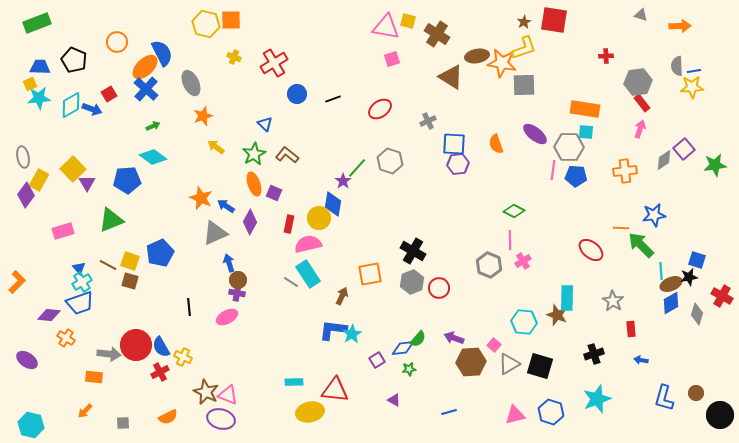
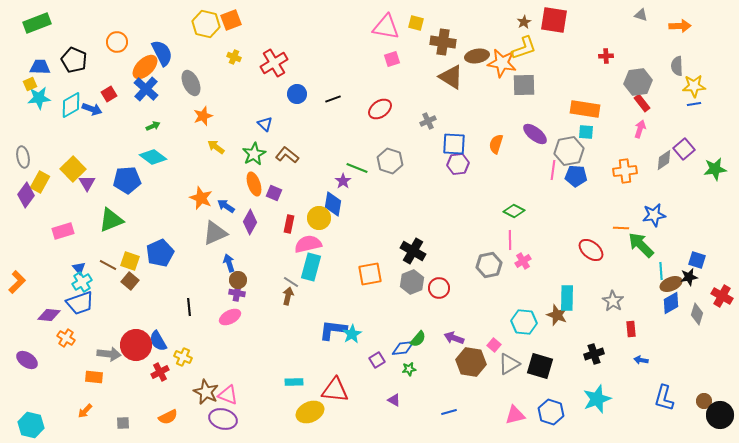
orange square at (231, 20): rotated 20 degrees counterclockwise
yellow square at (408, 21): moved 8 px right, 2 px down
brown cross at (437, 34): moved 6 px right, 8 px down; rotated 25 degrees counterclockwise
blue line at (694, 71): moved 33 px down
yellow star at (692, 87): moved 2 px right, 1 px up
orange semicircle at (496, 144): rotated 36 degrees clockwise
gray hexagon at (569, 147): moved 4 px down; rotated 12 degrees counterclockwise
green star at (715, 165): moved 4 px down
green line at (357, 168): rotated 70 degrees clockwise
yellow rectangle at (39, 180): moved 1 px right, 2 px down
gray hexagon at (489, 265): rotated 25 degrees clockwise
cyan rectangle at (308, 274): moved 3 px right, 7 px up; rotated 48 degrees clockwise
brown square at (130, 281): rotated 24 degrees clockwise
brown arrow at (342, 296): moved 54 px left; rotated 12 degrees counterclockwise
pink ellipse at (227, 317): moved 3 px right
blue semicircle at (161, 347): moved 3 px left, 6 px up
brown hexagon at (471, 362): rotated 12 degrees clockwise
brown circle at (696, 393): moved 8 px right, 8 px down
yellow ellipse at (310, 412): rotated 12 degrees counterclockwise
purple ellipse at (221, 419): moved 2 px right
